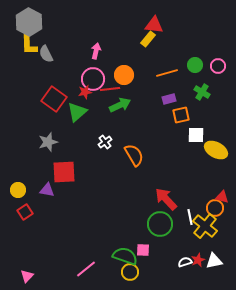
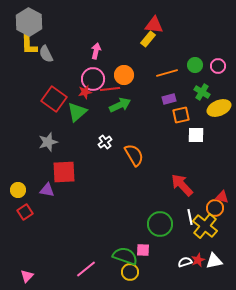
yellow ellipse at (216, 150): moved 3 px right, 42 px up; rotated 50 degrees counterclockwise
red arrow at (166, 199): moved 16 px right, 14 px up
